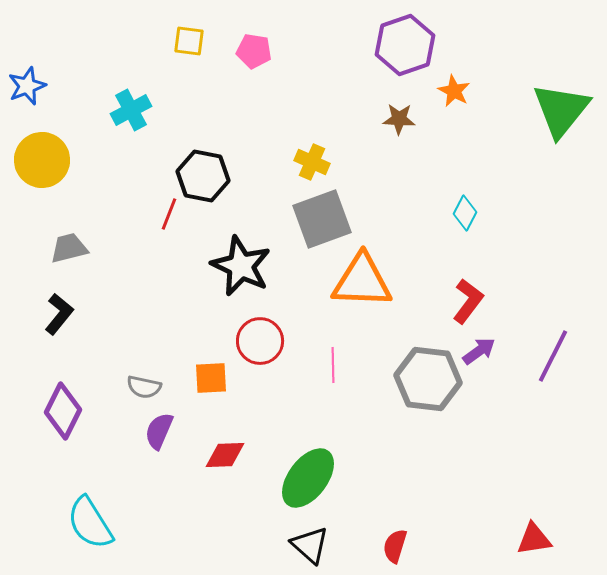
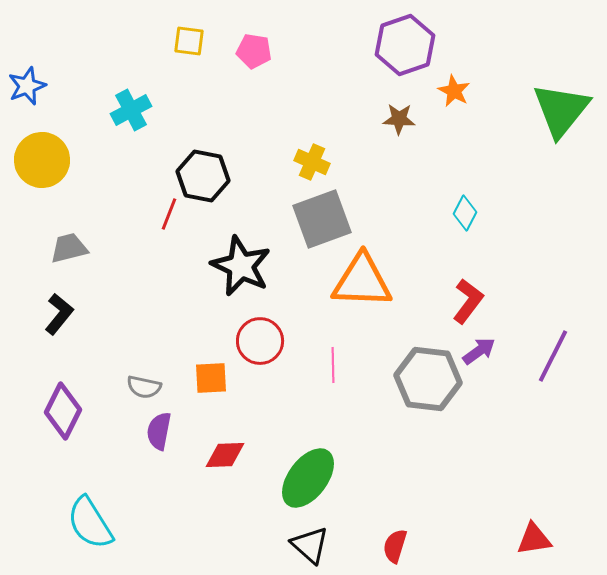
purple semicircle: rotated 12 degrees counterclockwise
